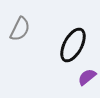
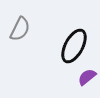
black ellipse: moved 1 px right, 1 px down
